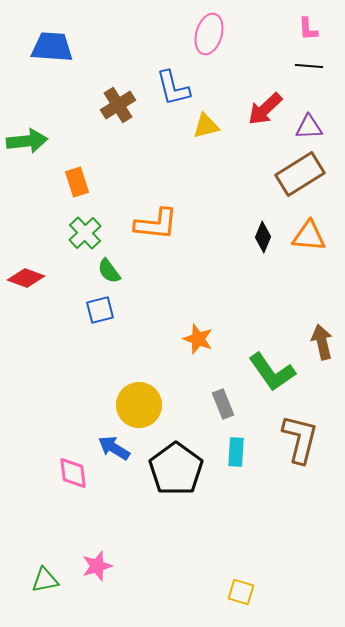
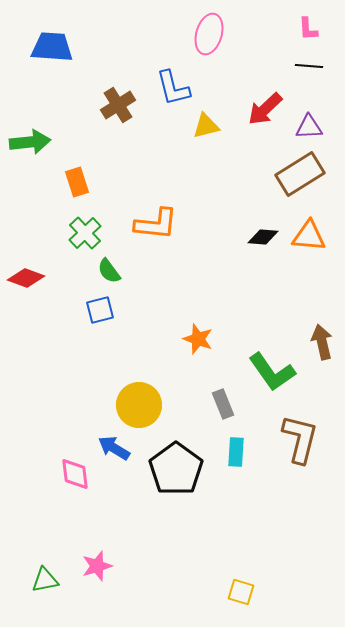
green arrow: moved 3 px right, 1 px down
black diamond: rotated 72 degrees clockwise
pink diamond: moved 2 px right, 1 px down
